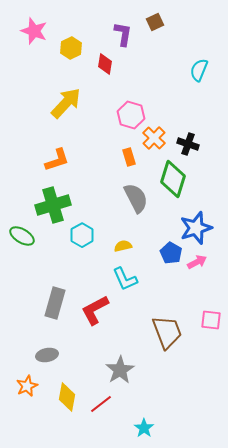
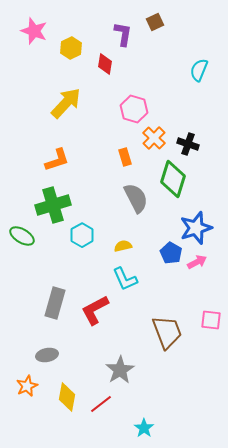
pink hexagon: moved 3 px right, 6 px up
orange rectangle: moved 4 px left
